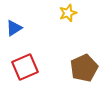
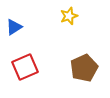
yellow star: moved 1 px right, 3 px down
blue triangle: moved 1 px up
